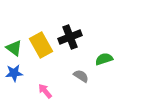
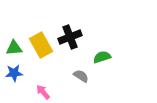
green triangle: rotated 42 degrees counterclockwise
green semicircle: moved 2 px left, 2 px up
pink arrow: moved 2 px left, 1 px down
